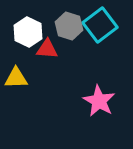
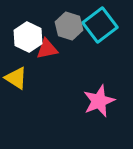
white hexagon: moved 5 px down
red triangle: rotated 15 degrees counterclockwise
yellow triangle: rotated 35 degrees clockwise
pink star: rotated 20 degrees clockwise
